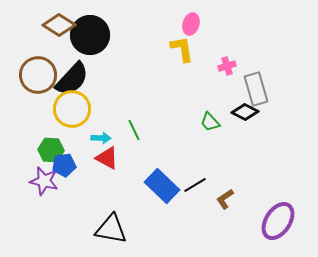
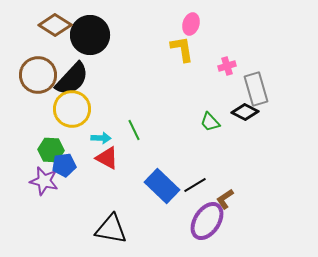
brown diamond: moved 4 px left
purple ellipse: moved 71 px left
